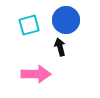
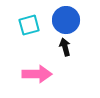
black arrow: moved 5 px right
pink arrow: moved 1 px right
